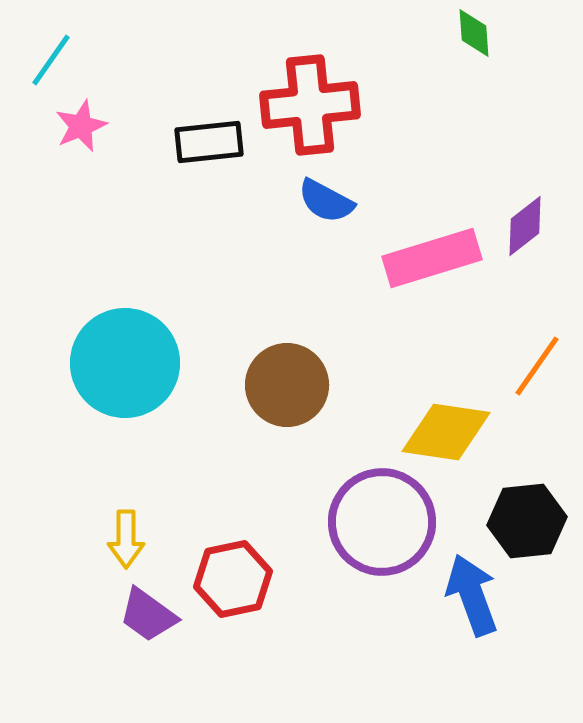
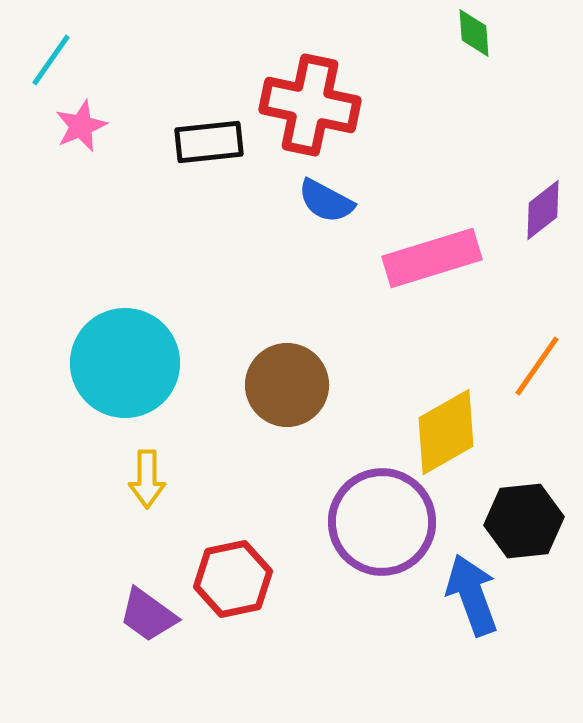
red cross: rotated 18 degrees clockwise
purple diamond: moved 18 px right, 16 px up
yellow diamond: rotated 38 degrees counterclockwise
black hexagon: moved 3 px left
yellow arrow: moved 21 px right, 60 px up
